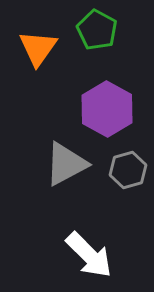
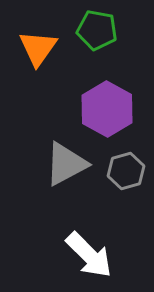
green pentagon: rotated 18 degrees counterclockwise
gray hexagon: moved 2 px left, 1 px down
